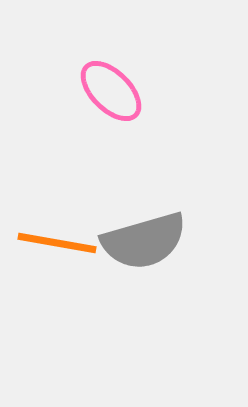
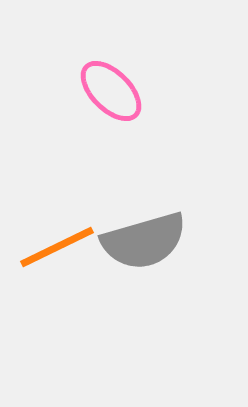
orange line: moved 4 px down; rotated 36 degrees counterclockwise
